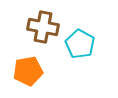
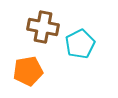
cyan pentagon: rotated 16 degrees clockwise
